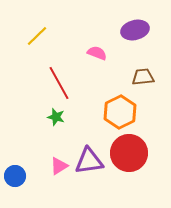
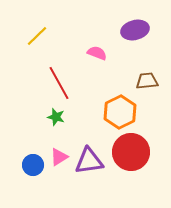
brown trapezoid: moved 4 px right, 4 px down
red circle: moved 2 px right, 1 px up
pink triangle: moved 9 px up
blue circle: moved 18 px right, 11 px up
